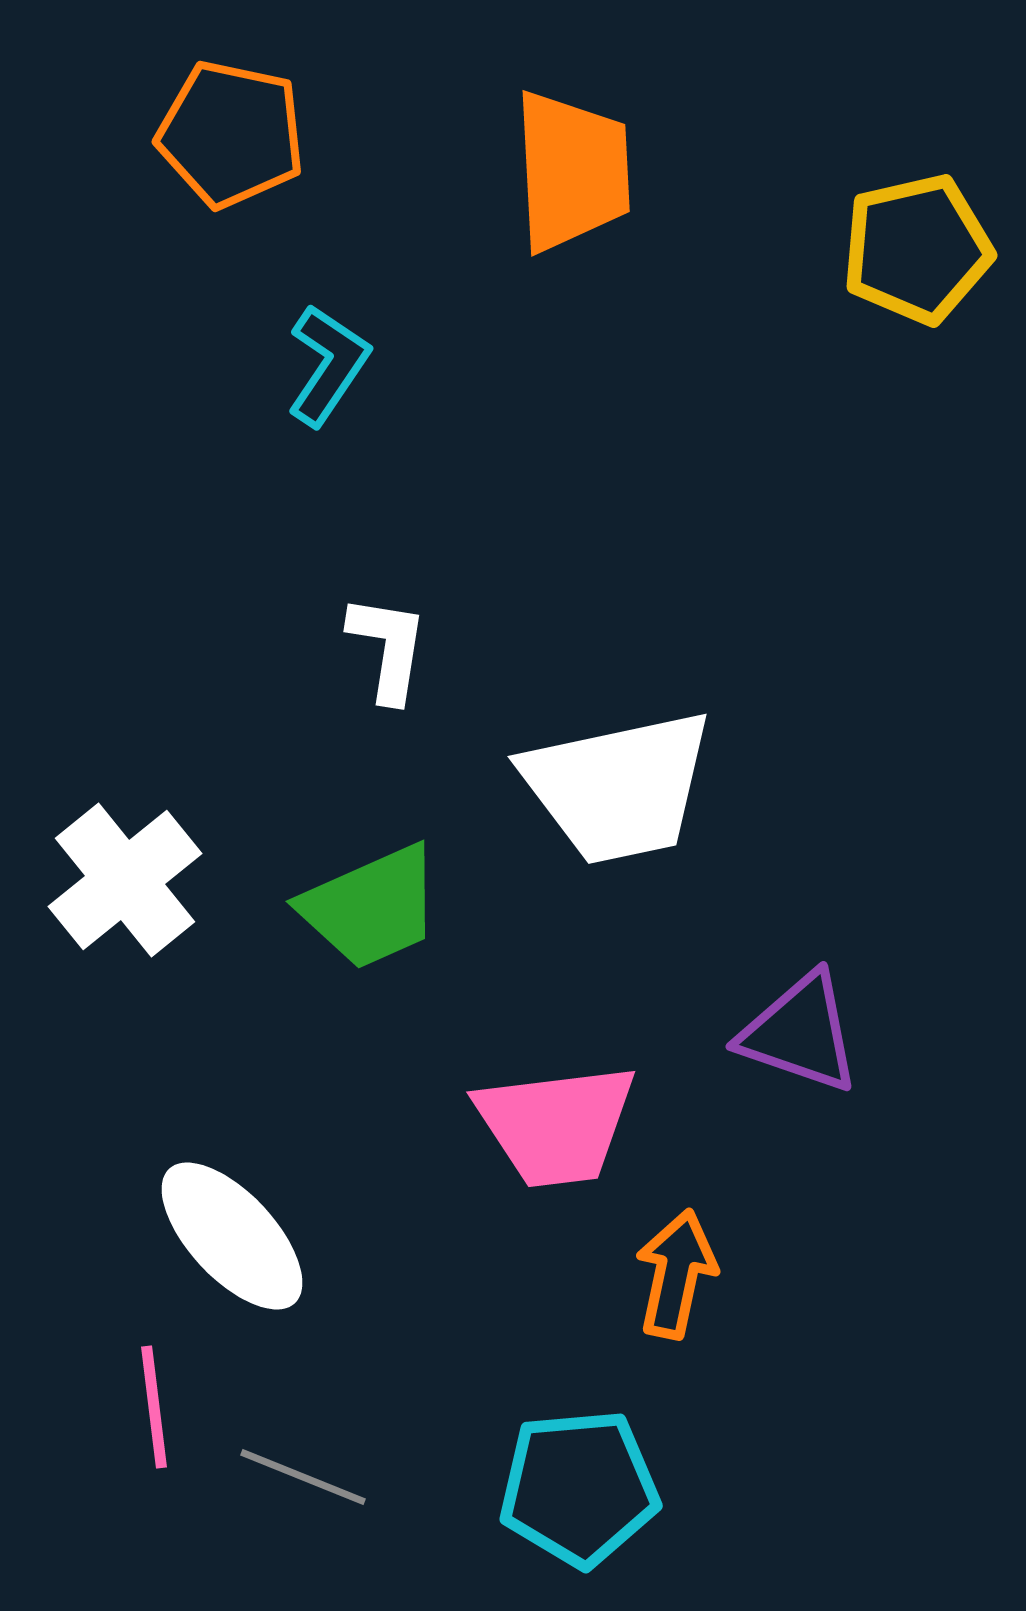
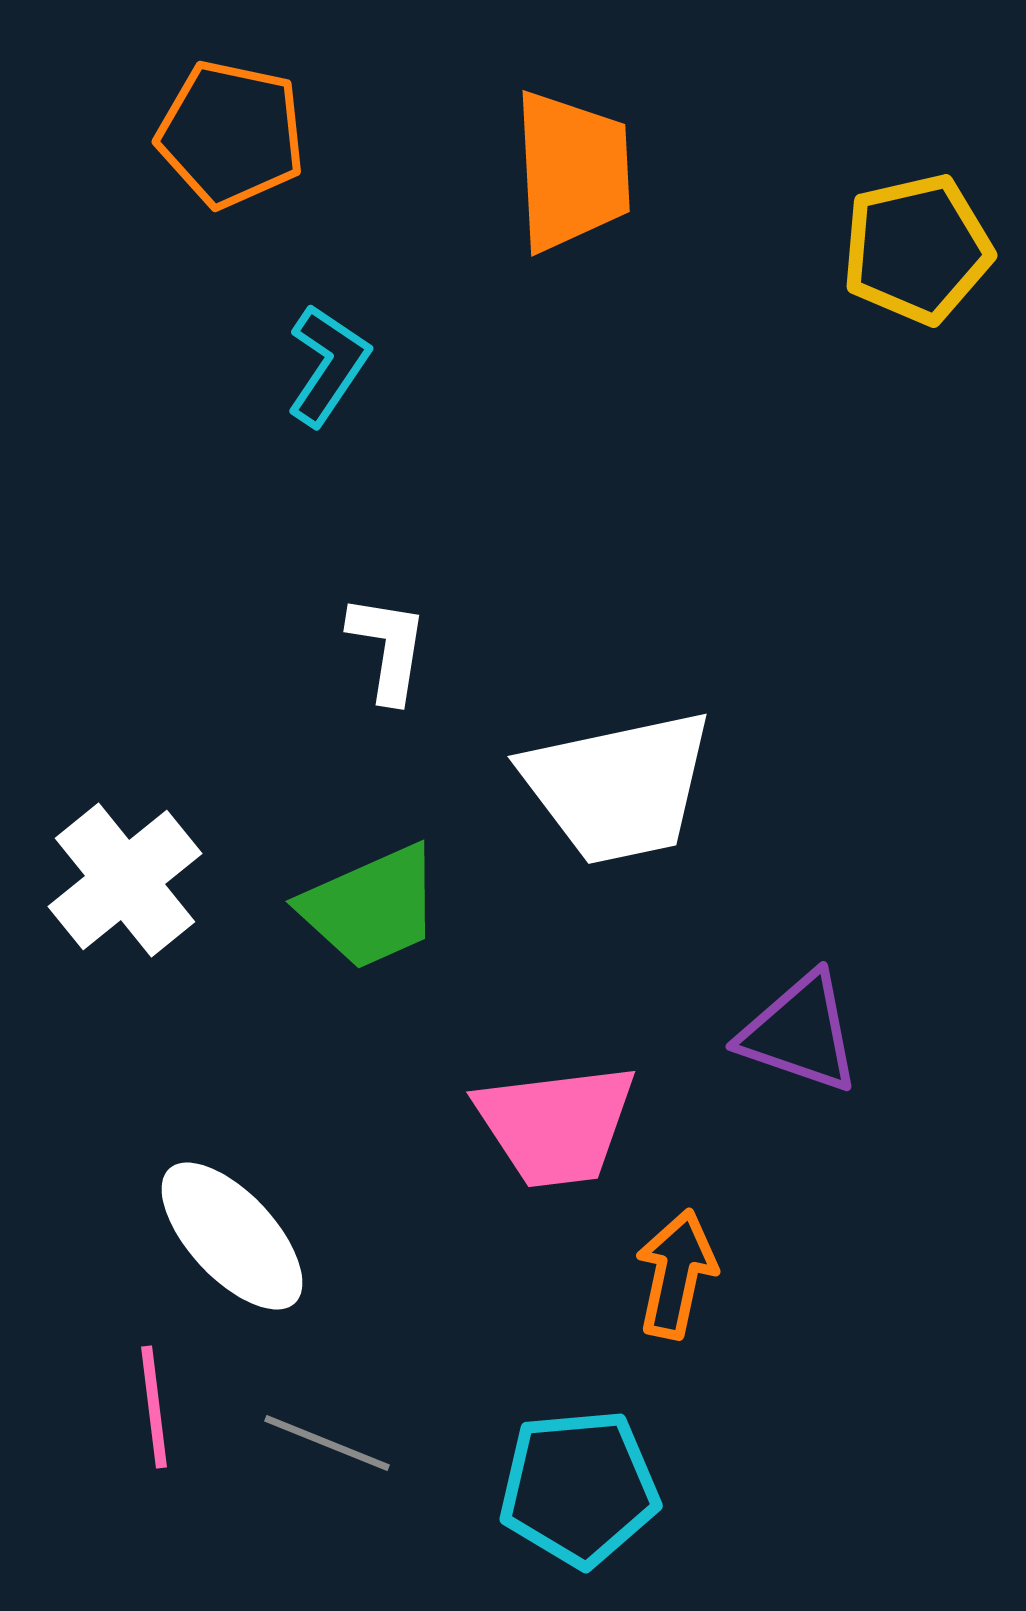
gray line: moved 24 px right, 34 px up
